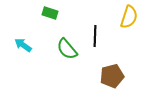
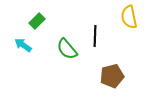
green rectangle: moved 13 px left, 8 px down; rotated 63 degrees counterclockwise
yellow semicircle: rotated 150 degrees clockwise
